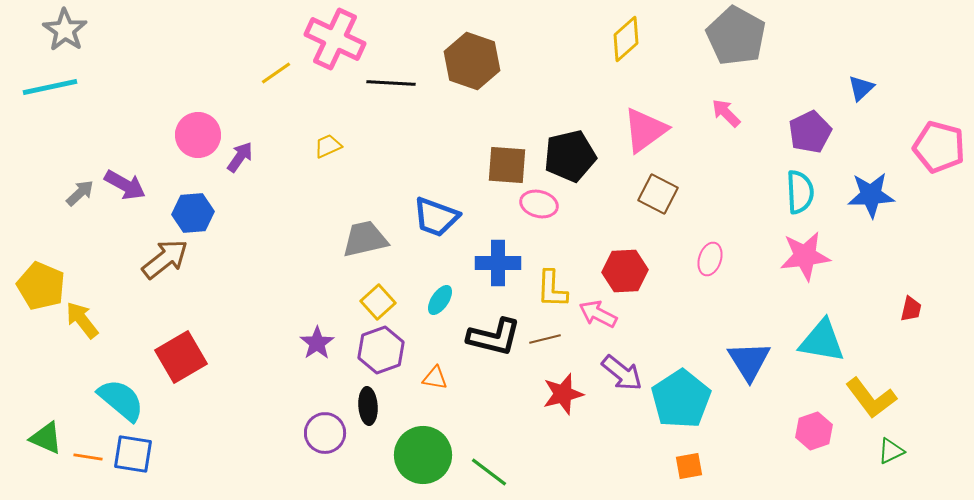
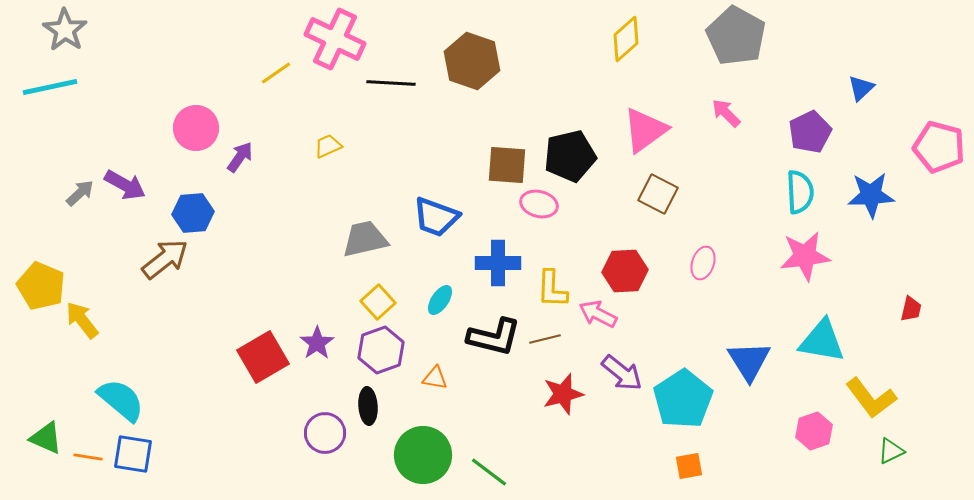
pink circle at (198, 135): moved 2 px left, 7 px up
pink ellipse at (710, 259): moved 7 px left, 4 px down
red square at (181, 357): moved 82 px right
cyan pentagon at (681, 399): moved 2 px right
